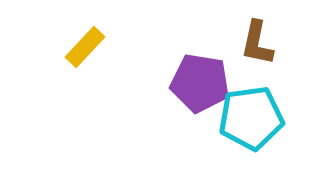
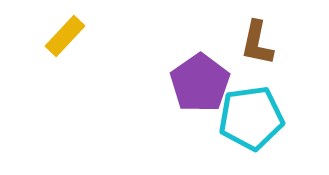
yellow rectangle: moved 20 px left, 11 px up
purple pentagon: rotated 28 degrees clockwise
